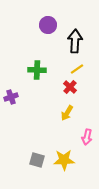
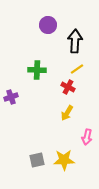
red cross: moved 2 px left; rotated 16 degrees counterclockwise
gray square: rotated 28 degrees counterclockwise
